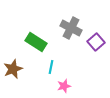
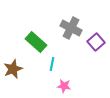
green rectangle: rotated 10 degrees clockwise
cyan line: moved 1 px right, 3 px up
pink star: rotated 24 degrees clockwise
